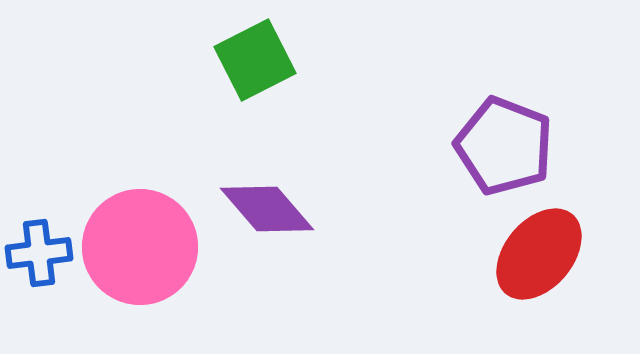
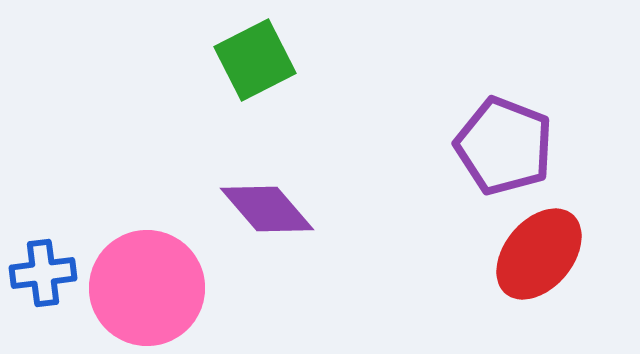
pink circle: moved 7 px right, 41 px down
blue cross: moved 4 px right, 20 px down
